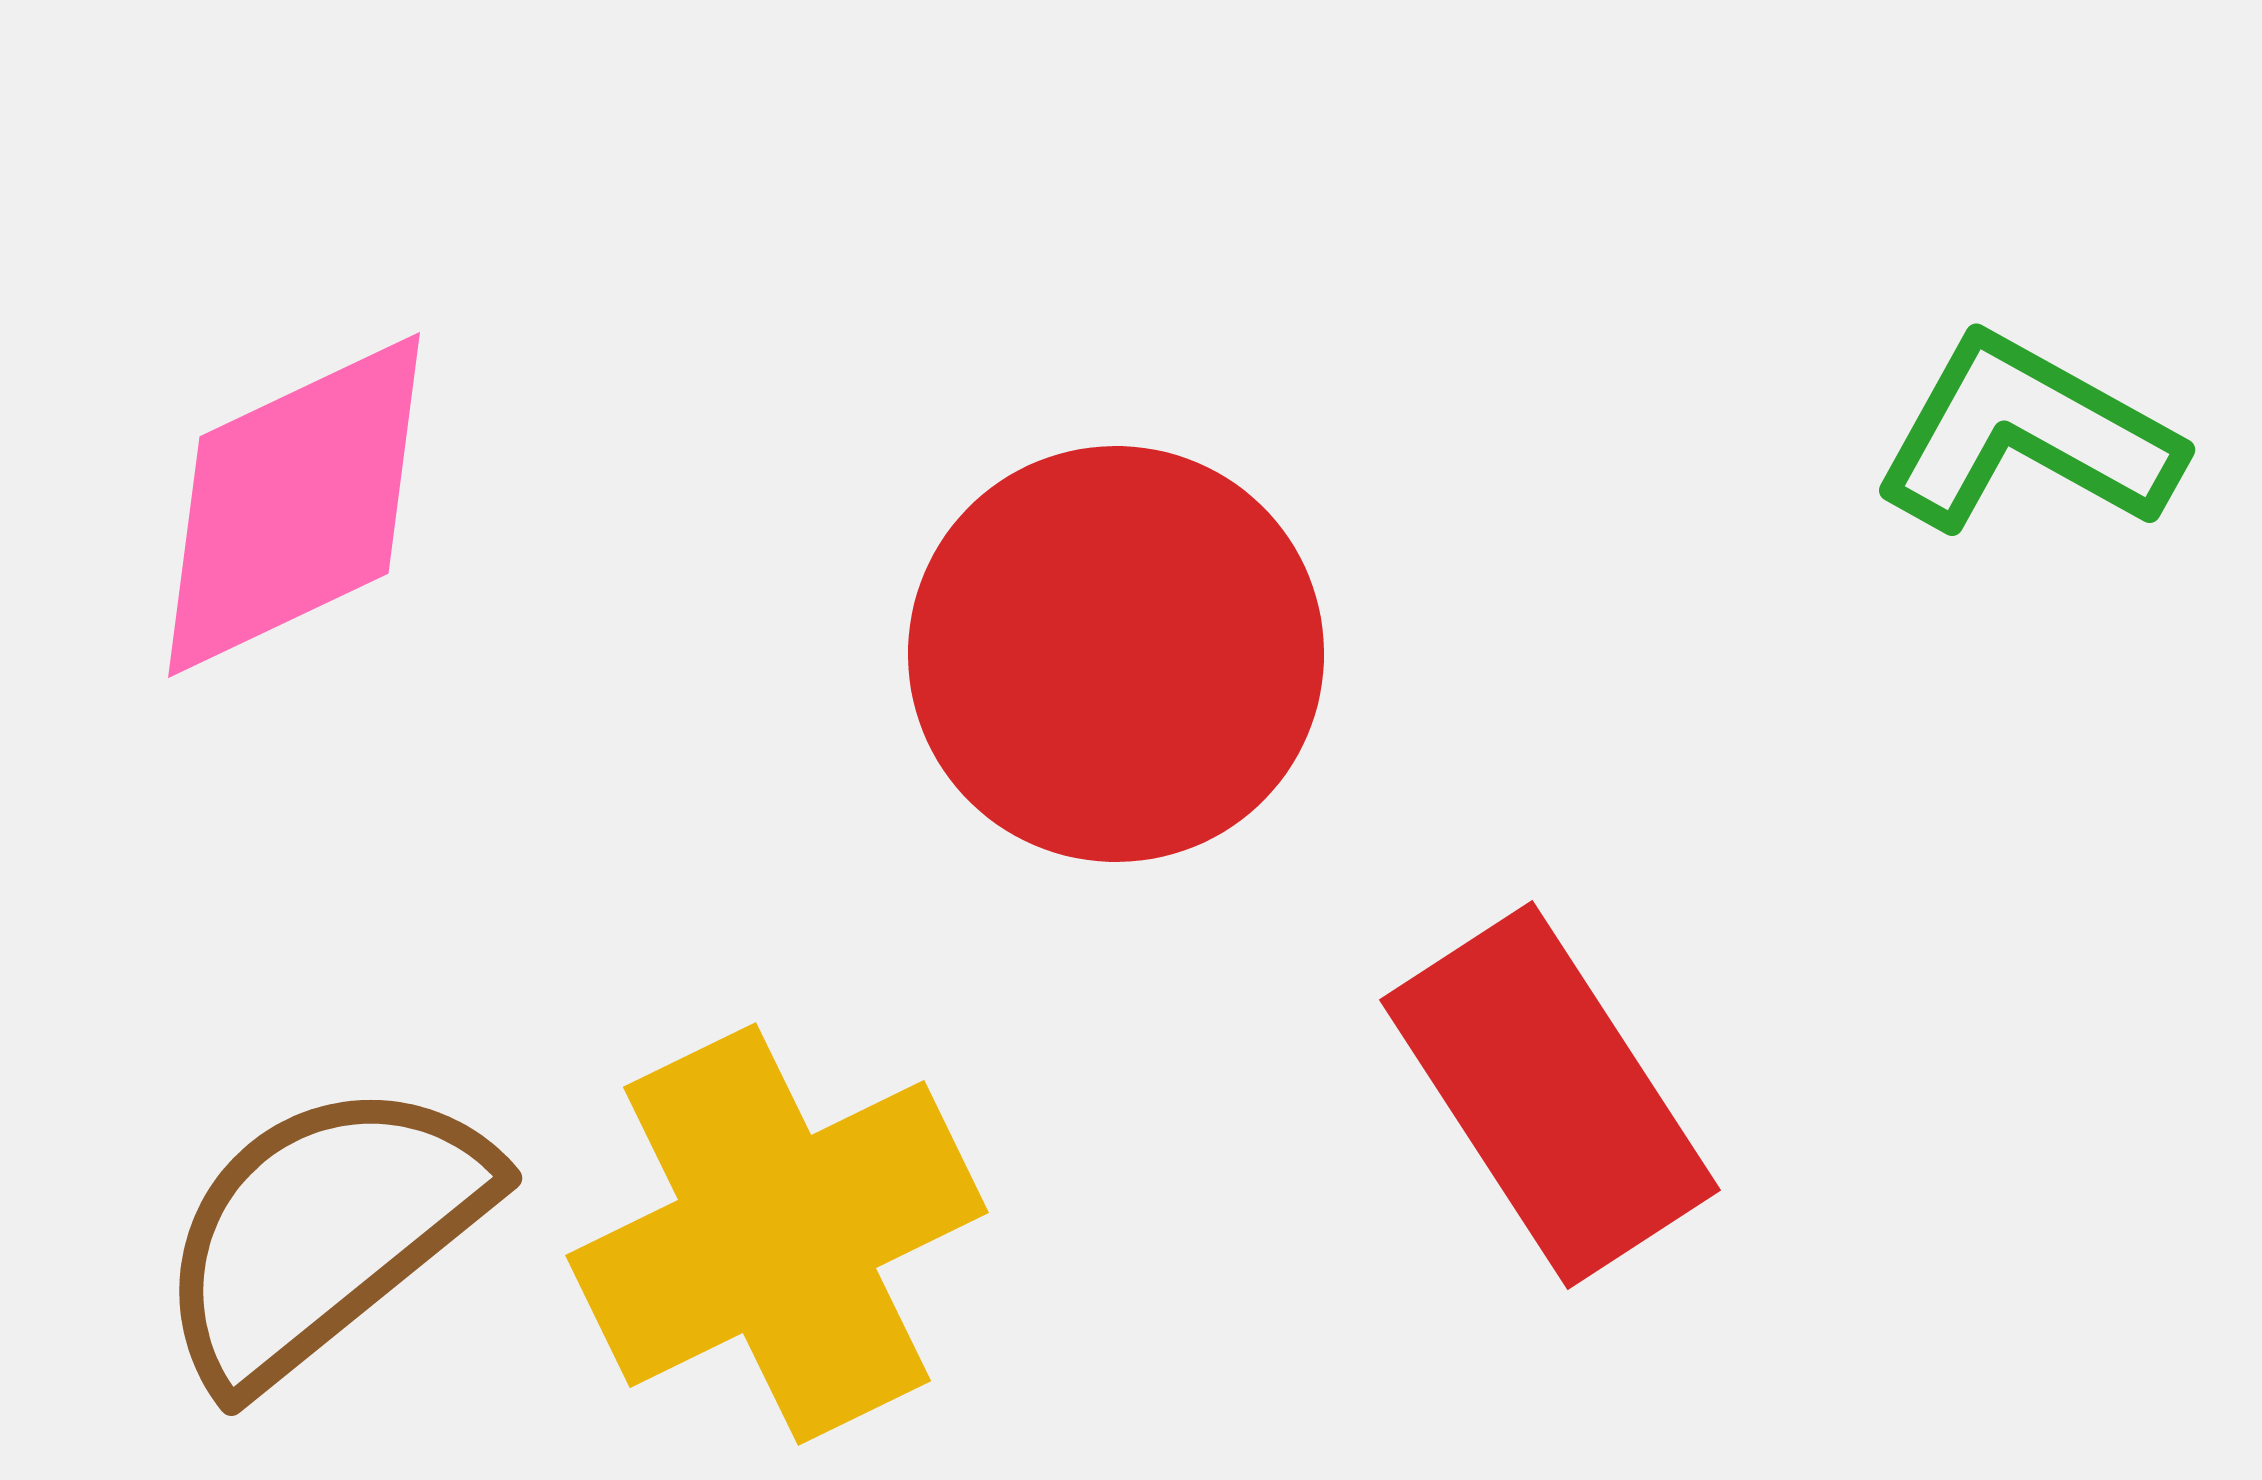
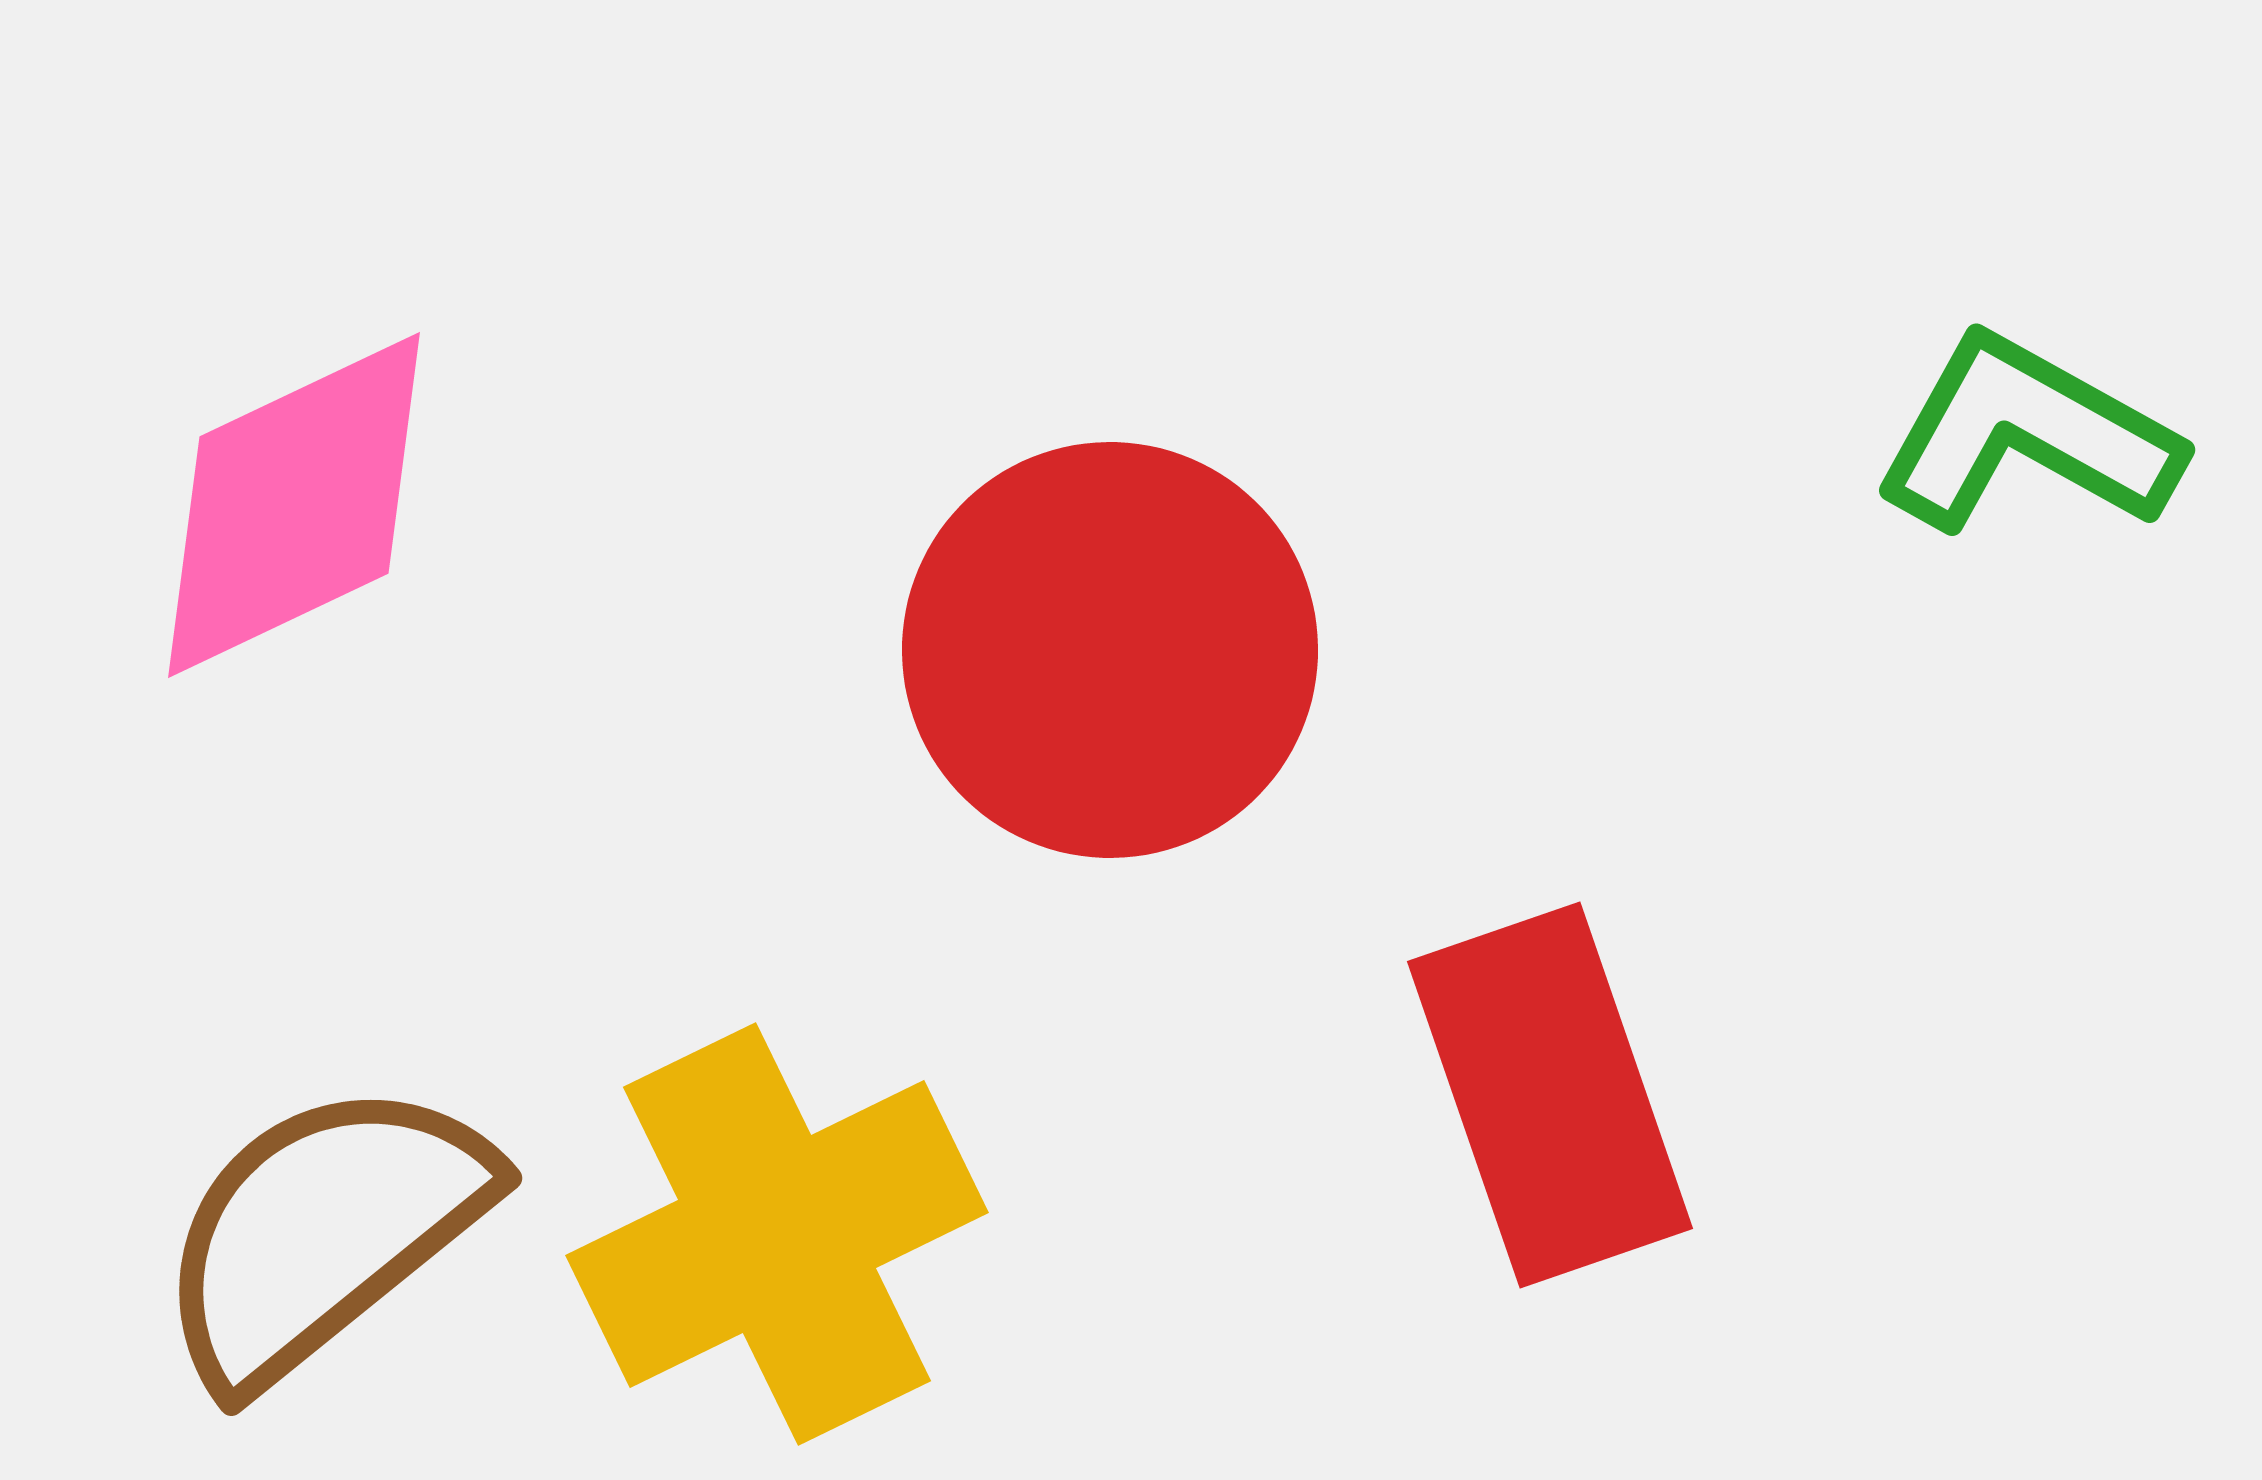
red circle: moved 6 px left, 4 px up
red rectangle: rotated 14 degrees clockwise
